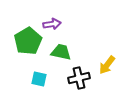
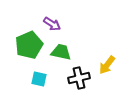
purple arrow: rotated 42 degrees clockwise
green pentagon: moved 1 px right, 4 px down; rotated 8 degrees clockwise
